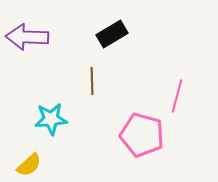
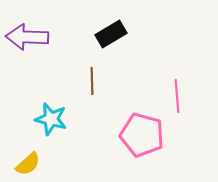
black rectangle: moved 1 px left
pink line: rotated 20 degrees counterclockwise
cyan star: rotated 20 degrees clockwise
yellow semicircle: moved 1 px left, 1 px up
